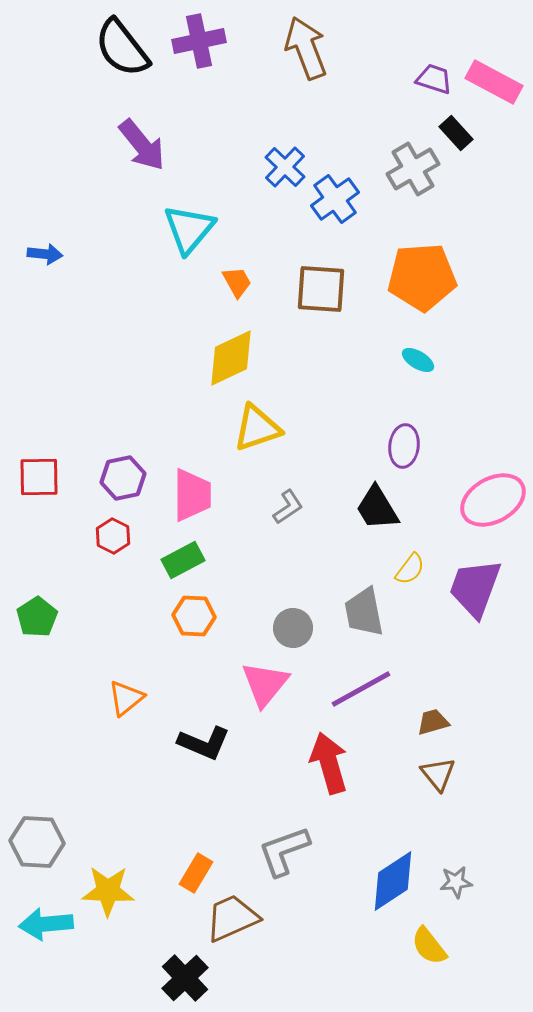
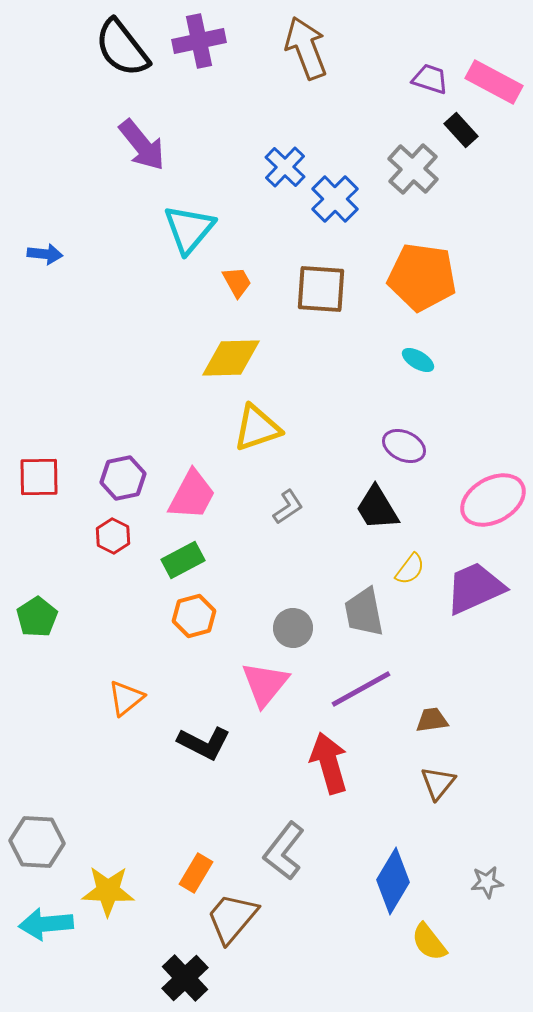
purple trapezoid at (434, 79): moved 4 px left
black rectangle at (456, 133): moved 5 px right, 3 px up
gray cross at (413, 169): rotated 18 degrees counterclockwise
blue cross at (335, 199): rotated 9 degrees counterclockwise
orange pentagon at (422, 277): rotated 12 degrees clockwise
yellow diamond at (231, 358): rotated 24 degrees clockwise
purple ellipse at (404, 446): rotated 72 degrees counterclockwise
pink trapezoid at (192, 495): rotated 28 degrees clockwise
purple trapezoid at (475, 588): rotated 46 degrees clockwise
orange hexagon at (194, 616): rotated 18 degrees counterclockwise
brown trapezoid at (433, 722): moved 1 px left, 2 px up; rotated 8 degrees clockwise
black L-shape at (204, 743): rotated 4 degrees clockwise
brown triangle at (438, 774): moved 9 px down; rotated 18 degrees clockwise
gray L-shape at (284, 851): rotated 32 degrees counterclockwise
blue diamond at (393, 881): rotated 26 degrees counterclockwise
gray star at (456, 882): moved 31 px right
brown trapezoid at (232, 918): rotated 26 degrees counterclockwise
yellow semicircle at (429, 946): moved 4 px up
